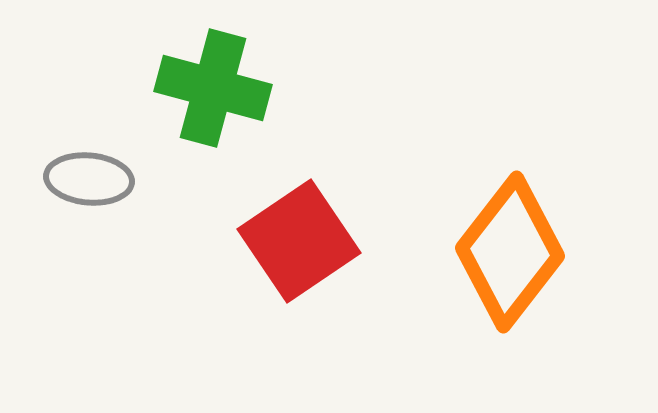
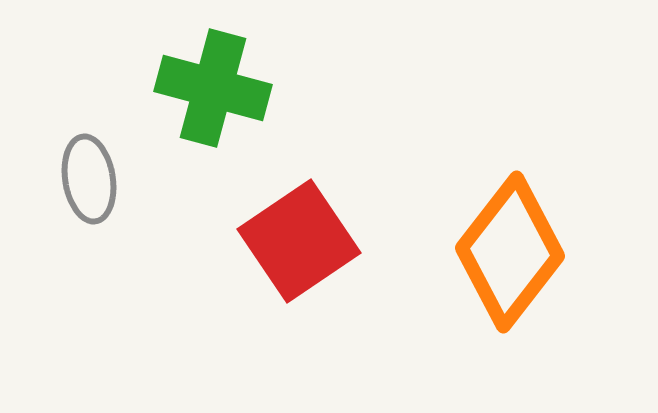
gray ellipse: rotated 76 degrees clockwise
